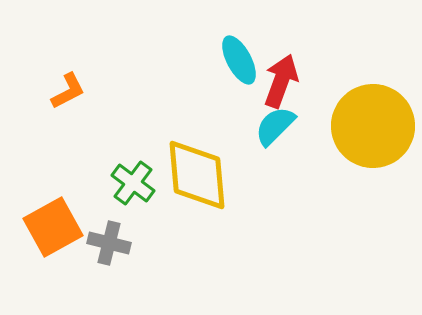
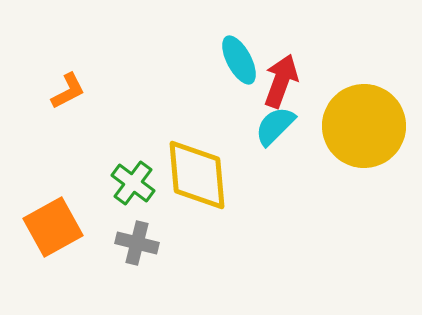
yellow circle: moved 9 px left
gray cross: moved 28 px right
